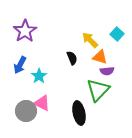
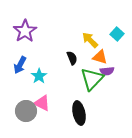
green triangle: moved 6 px left, 11 px up
